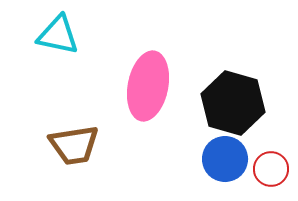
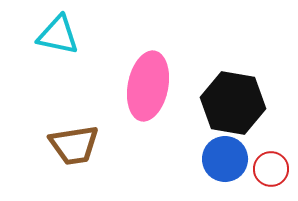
black hexagon: rotated 6 degrees counterclockwise
